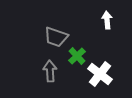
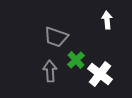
green cross: moved 1 px left, 4 px down
